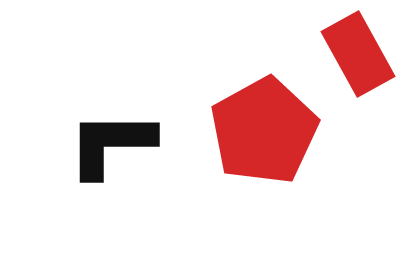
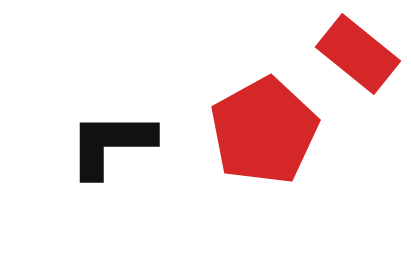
red rectangle: rotated 22 degrees counterclockwise
